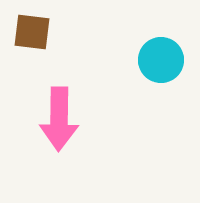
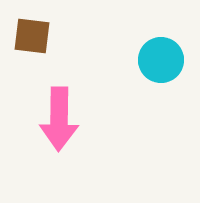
brown square: moved 4 px down
